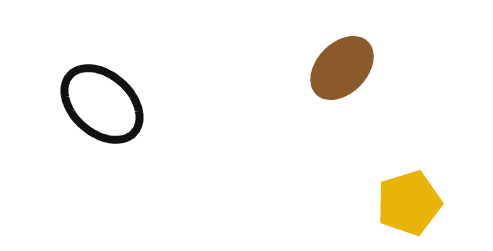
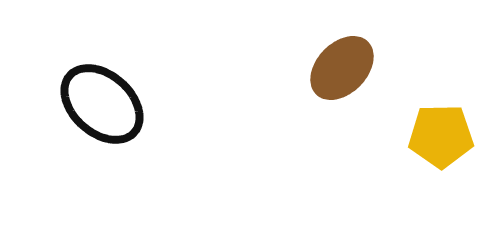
yellow pentagon: moved 32 px right, 67 px up; rotated 16 degrees clockwise
